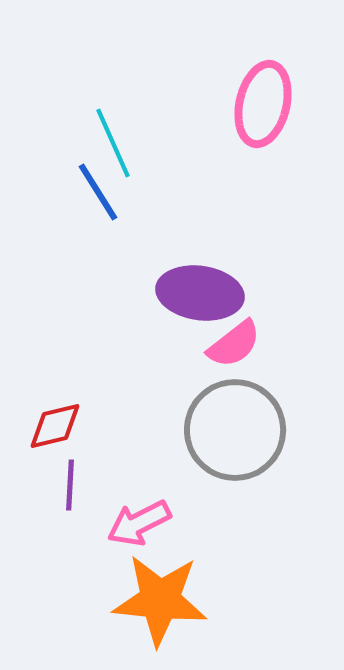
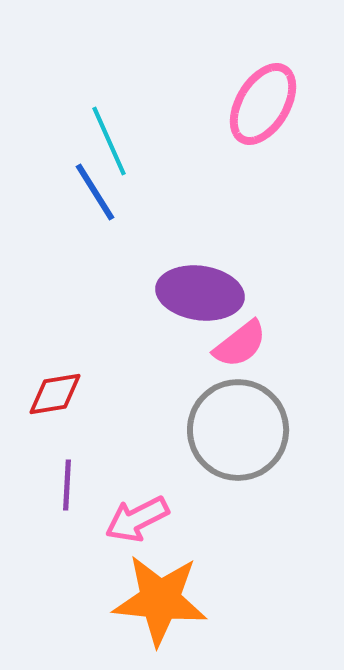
pink ellipse: rotated 18 degrees clockwise
cyan line: moved 4 px left, 2 px up
blue line: moved 3 px left
pink semicircle: moved 6 px right
red diamond: moved 32 px up; rotated 4 degrees clockwise
gray circle: moved 3 px right
purple line: moved 3 px left
pink arrow: moved 2 px left, 4 px up
